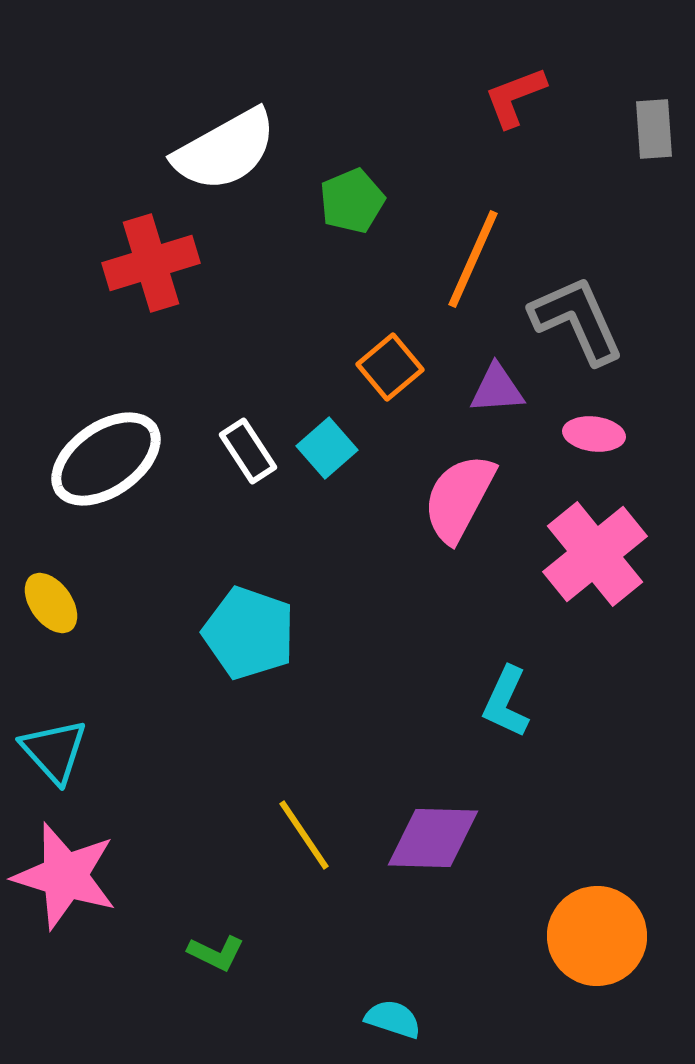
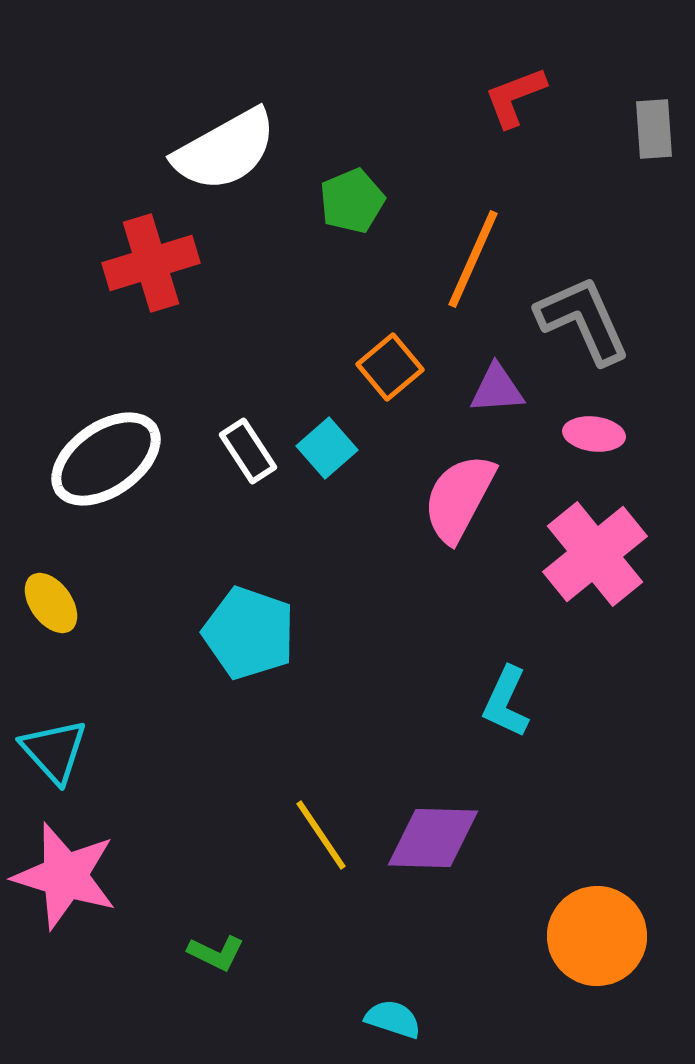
gray L-shape: moved 6 px right
yellow line: moved 17 px right
